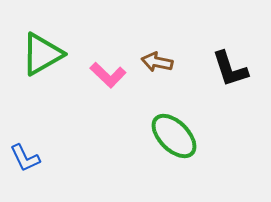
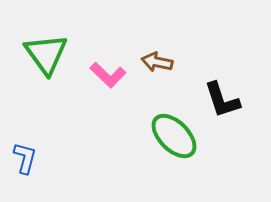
green triangle: moved 4 px right; rotated 36 degrees counterclockwise
black L-shape: moved 8 px left, 31 px down
blue L-shape: rotated 140 degrees counterclockwise
